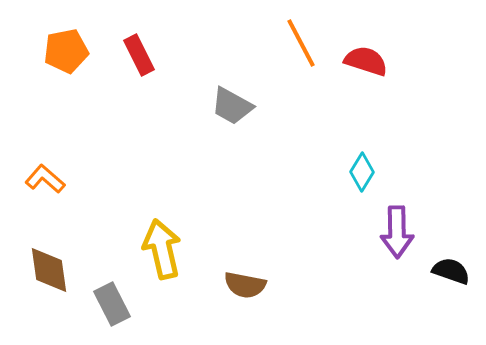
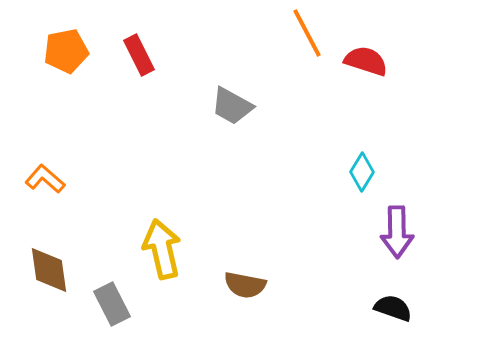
orange line: moved 6 px right, 10 px up
black semicircle: moved 58 px left, 37 px down
